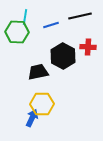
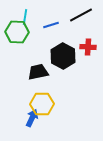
black line: moved 1 px right, 1 px up; rotated 15 degrees counterclockwise
